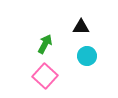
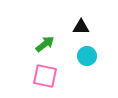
green arrow: rotated 24 degrees clockwise
pink square: rotated 30 degrees counterclockwise
